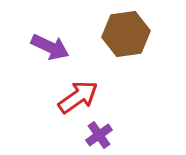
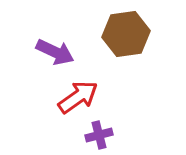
purple arrow: moved 5 px right, 5 px down
purple cross: rotated 20 degrees clockwise
